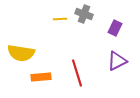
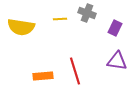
gray cross: moved 3 px right, 1 px up
yellow semicircle: moved 26 px up
purple triangle: rotated 35 degrees clockwise
red line: moved 2 px left, 2 px up
orange rectangle: moved 2 px right, 1 px up
